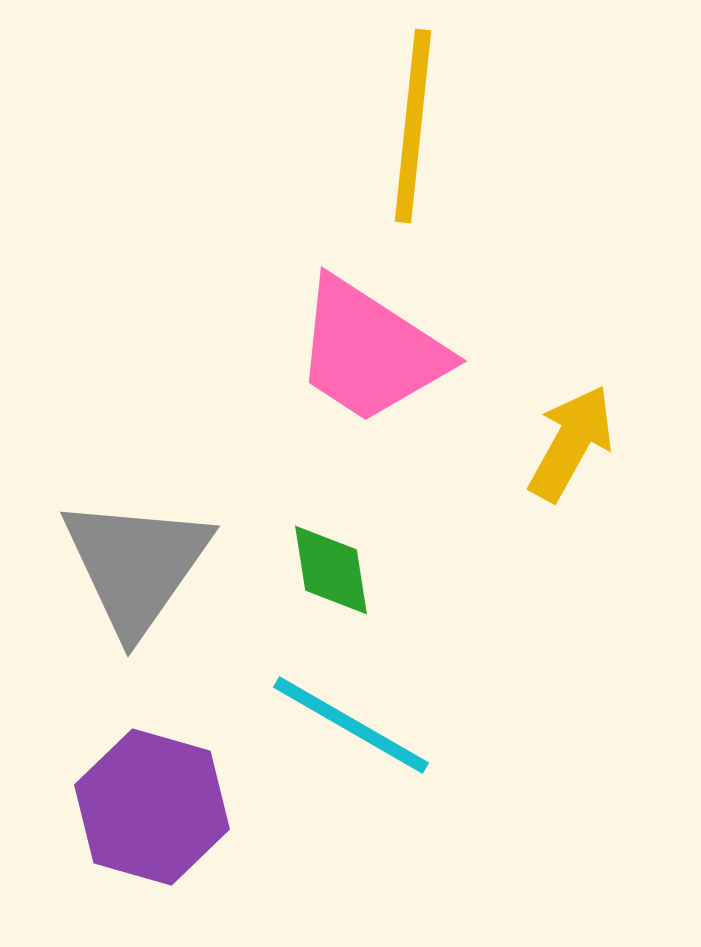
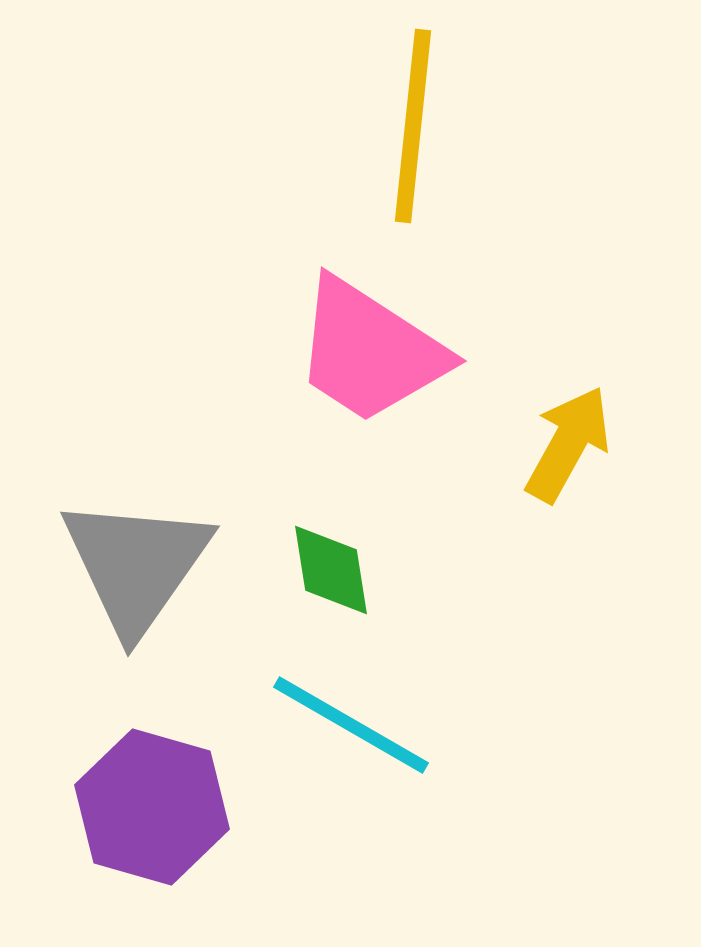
yellow arrow: moved 3 px left, 1 px down
